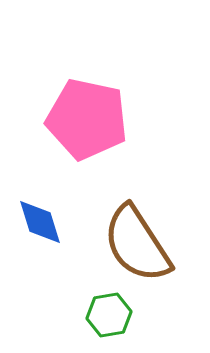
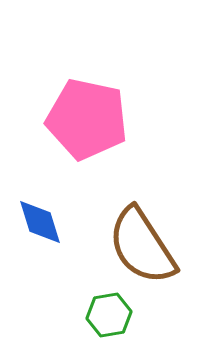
brown semicircle: moved 5 px right, 2 px down
